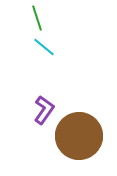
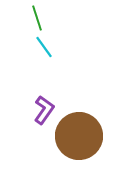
cyan line: rotated 15 degrees clockwise
